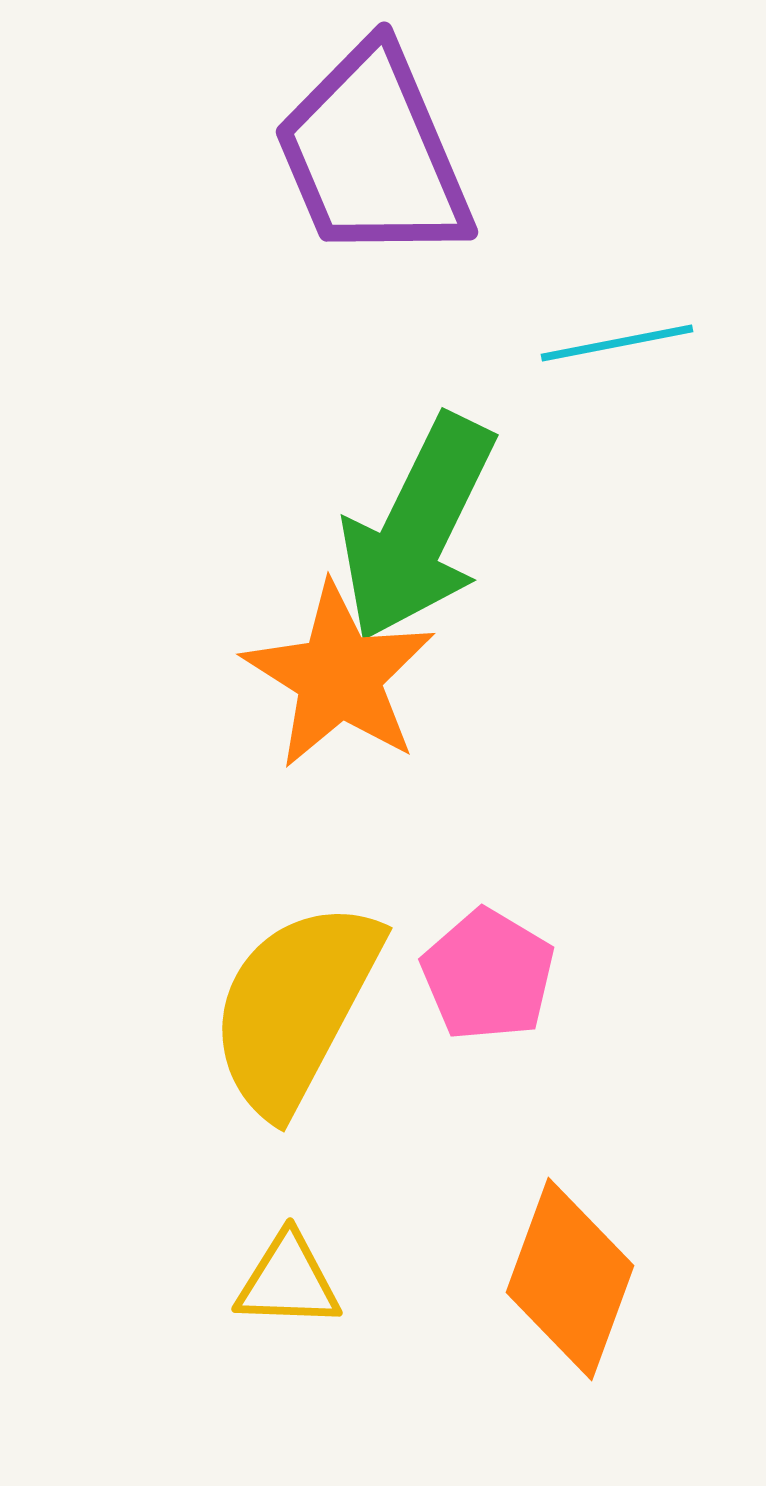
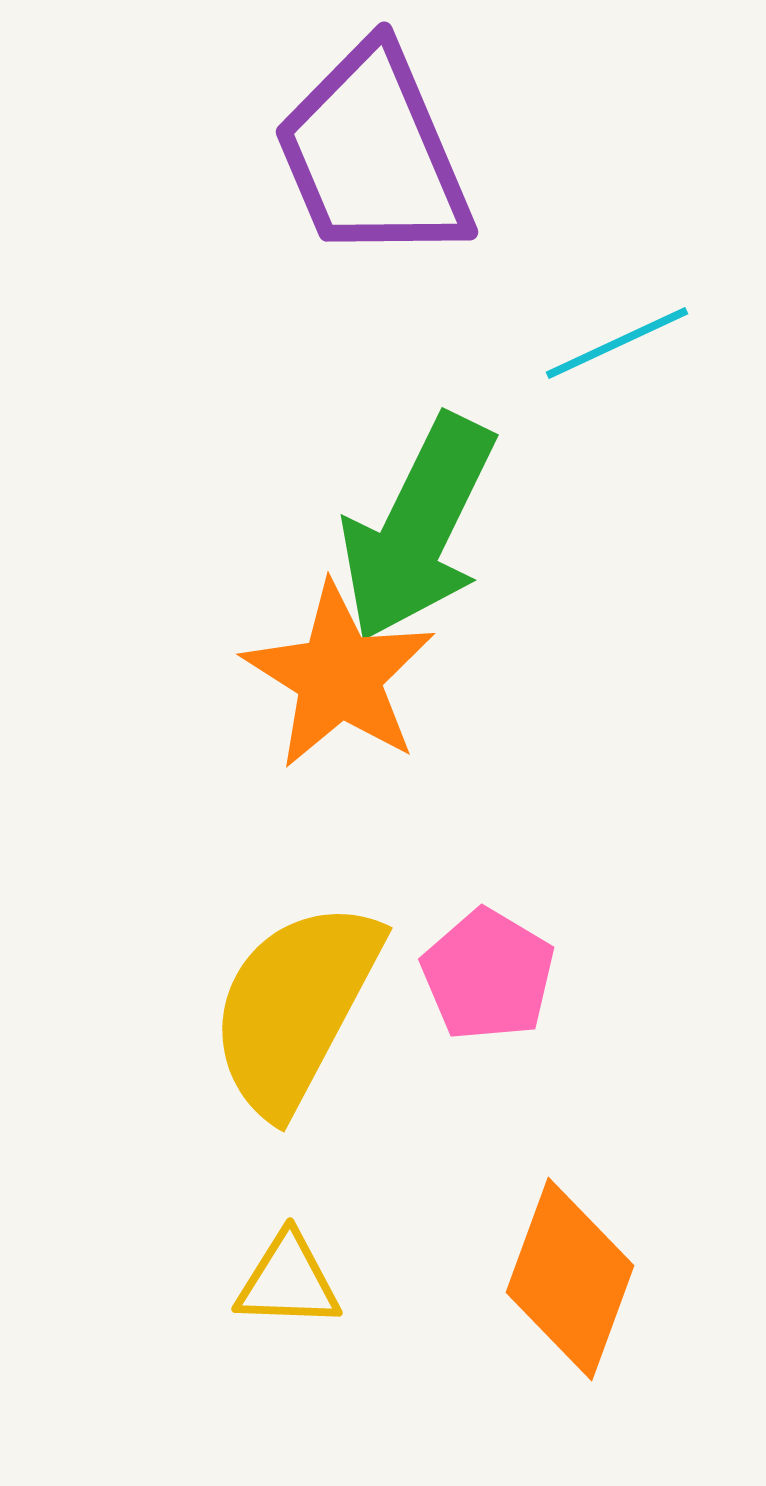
cyan line: rotated 14 degrees counterclockwise
